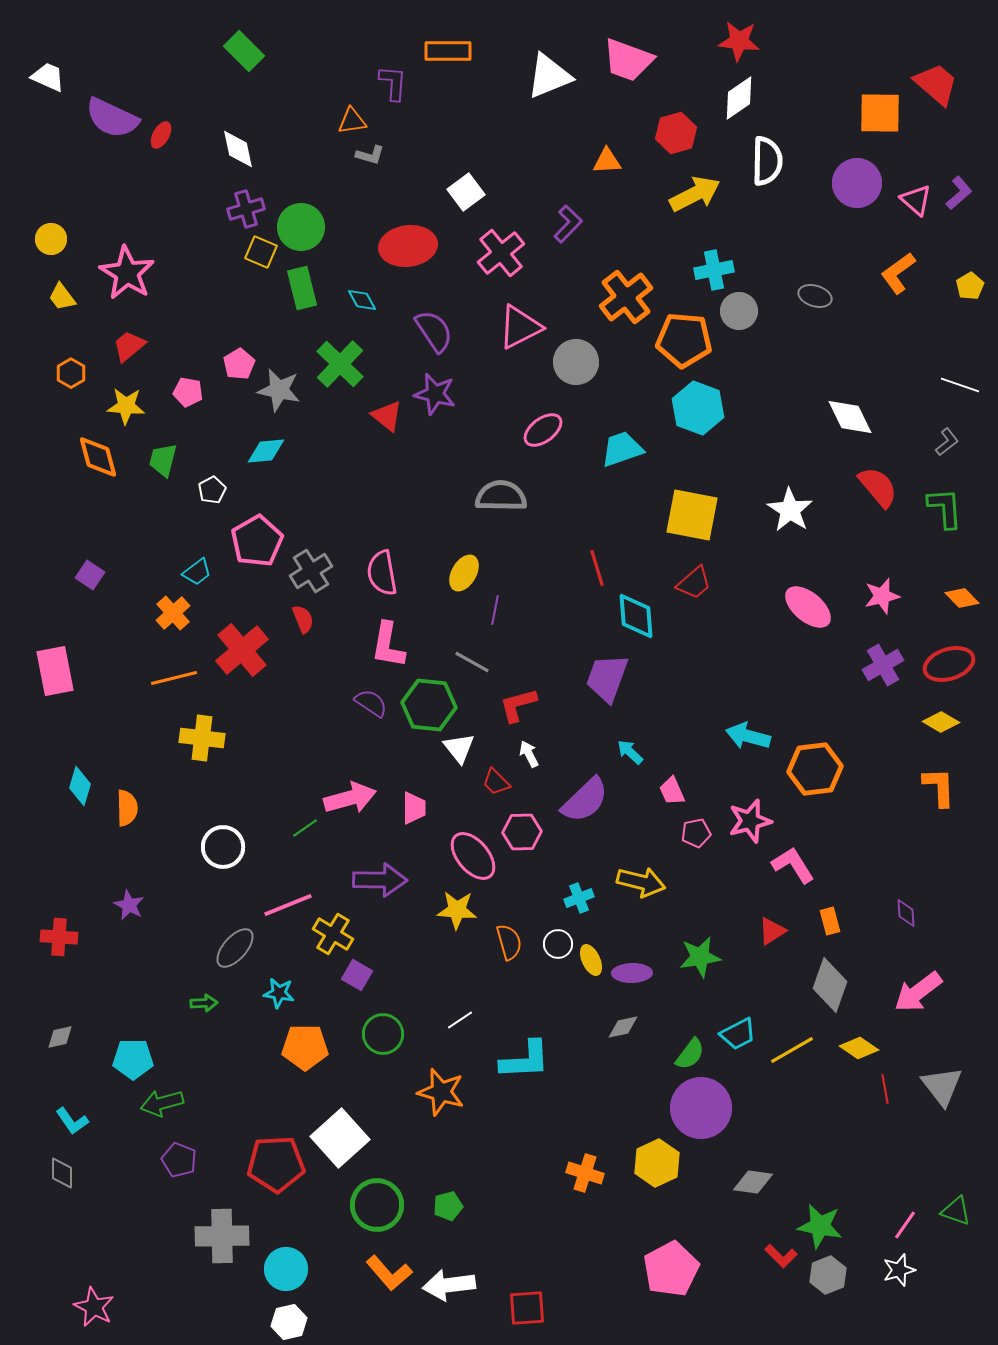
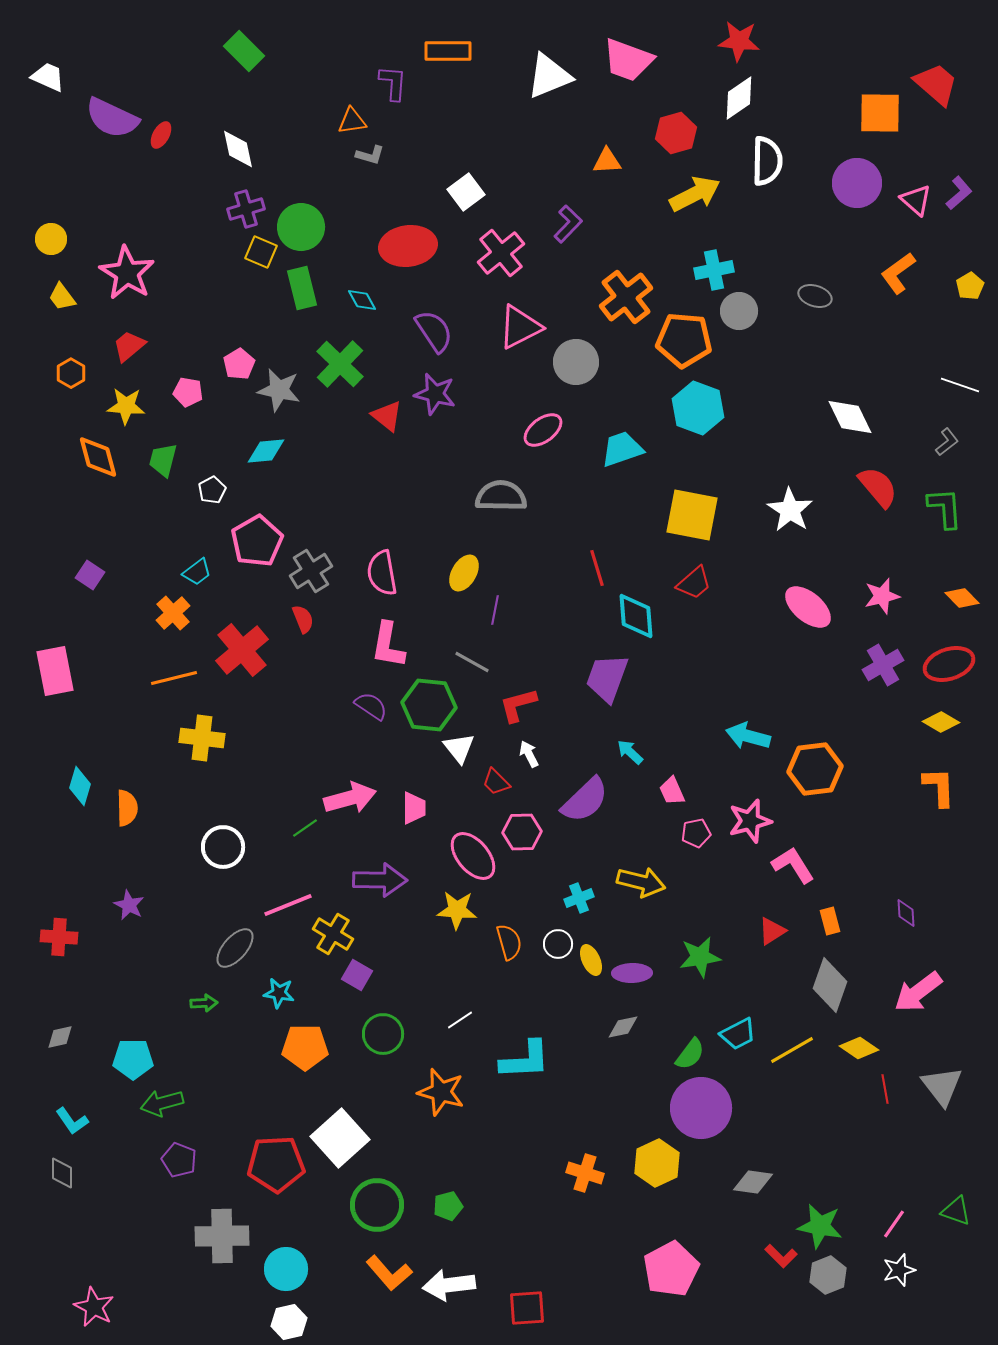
purple semicircle at (371, 703): moved 3 px down
pink line at (905, 1225): moved 11 px left, 1 px up
